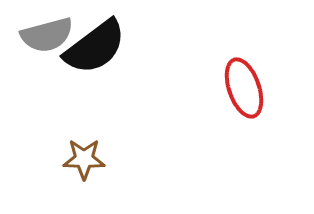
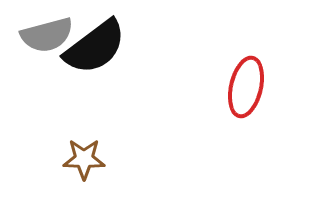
red ellipse: moved 2 px right, 1 px up; rotated 32 degrees clockwise
